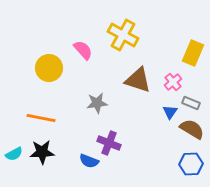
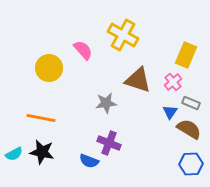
yellow rectangle: moved 7 px left, 2 px down
gray star: moved 9 px right
brown semicircle: moved 3 px left
black star: rotated 15 degrees clockwise
